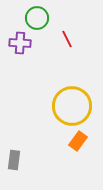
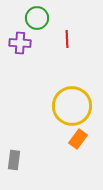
red line: rotated 24 degrees clockwise
orange rectangle: moved 2 px up
